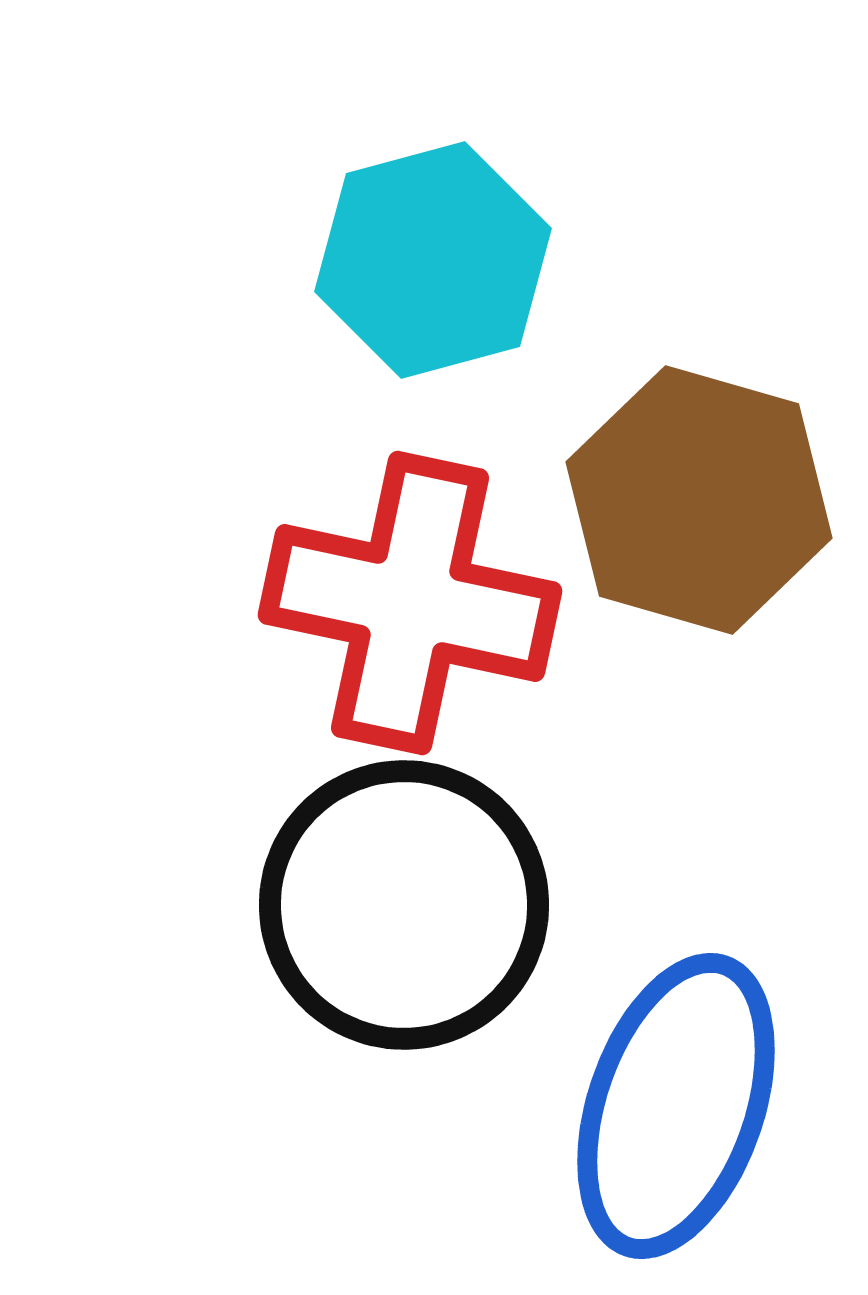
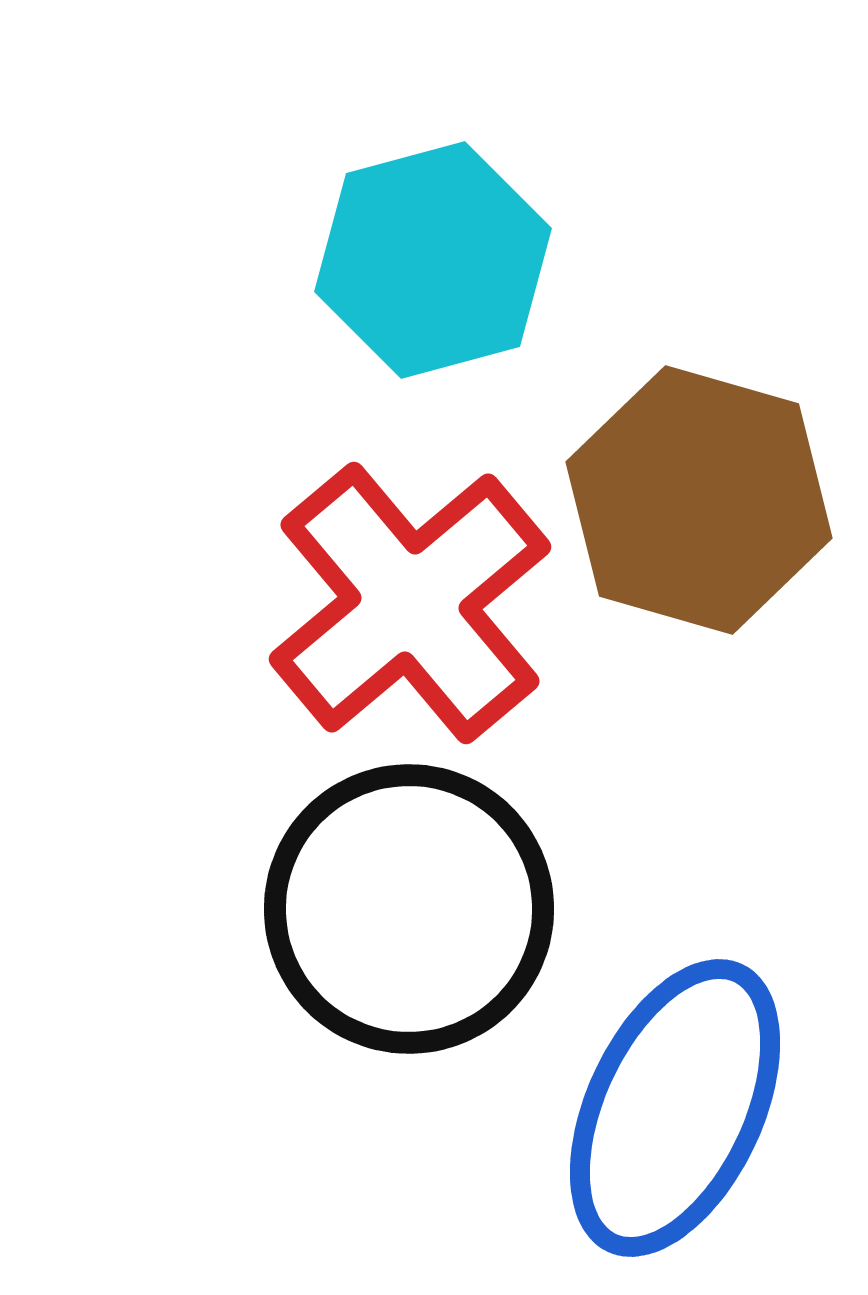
red cross: rotated 38 degrees clockwise
black circle: moved 5 px right, 4 px down
blue ellipse: moved 1 px left, 2 px down; rotated 6 degrees clockwise
